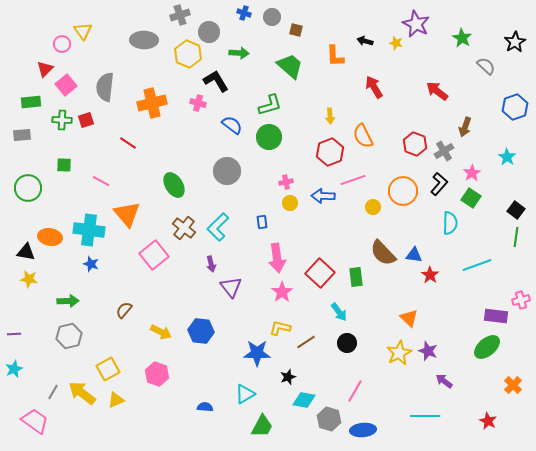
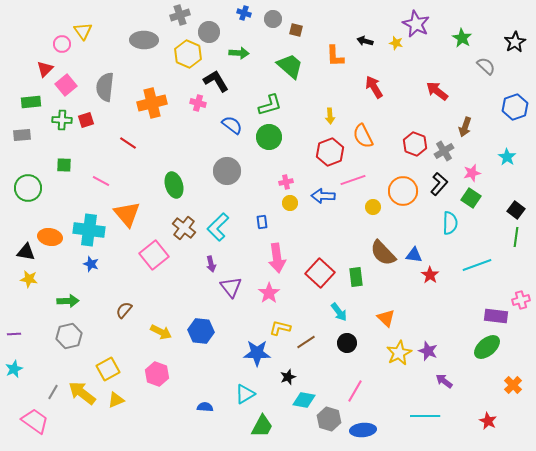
gray circle at (272, 17): moved 1 px right, 2 px down
pink star at (472, 173): rotated 18 degrees clockwise
green ellipse at (174, 185): rotated 15 degrees clockwise
pink star at (282, 292): moved 13 px left, 1 px down
orange triangle at (409, 318): moved 23 px left
